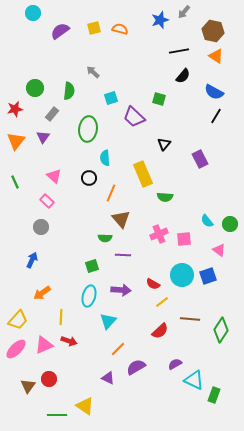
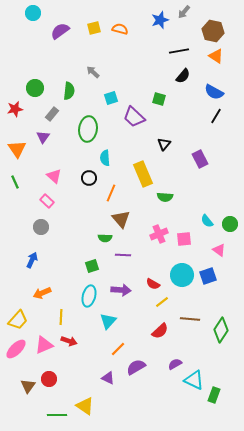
orange triangle at (16, 141): moved 1 px right, 8 px down; rotated 12 degrees counterclockwise
orange arrow at (42, 293): rotated 12 degrees clockwise
